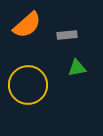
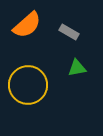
gray rectangle: moved 2 px right, 3 px up; rotated 36 degrees clockwise
